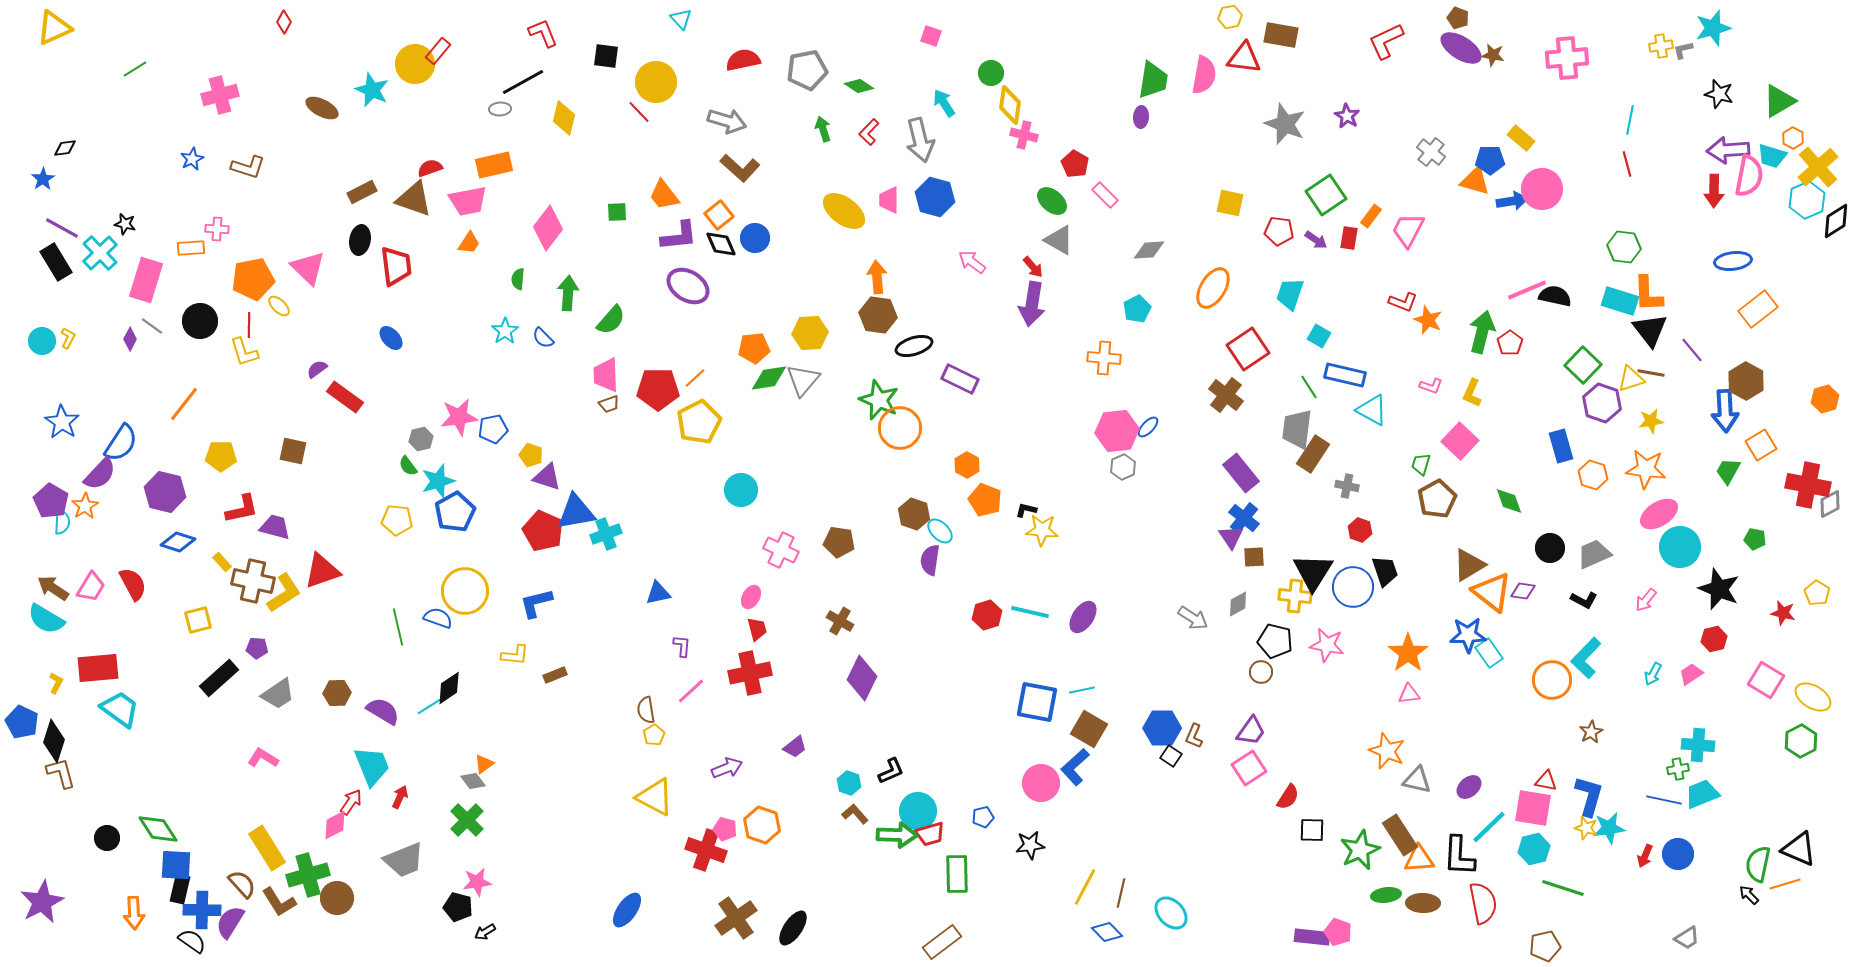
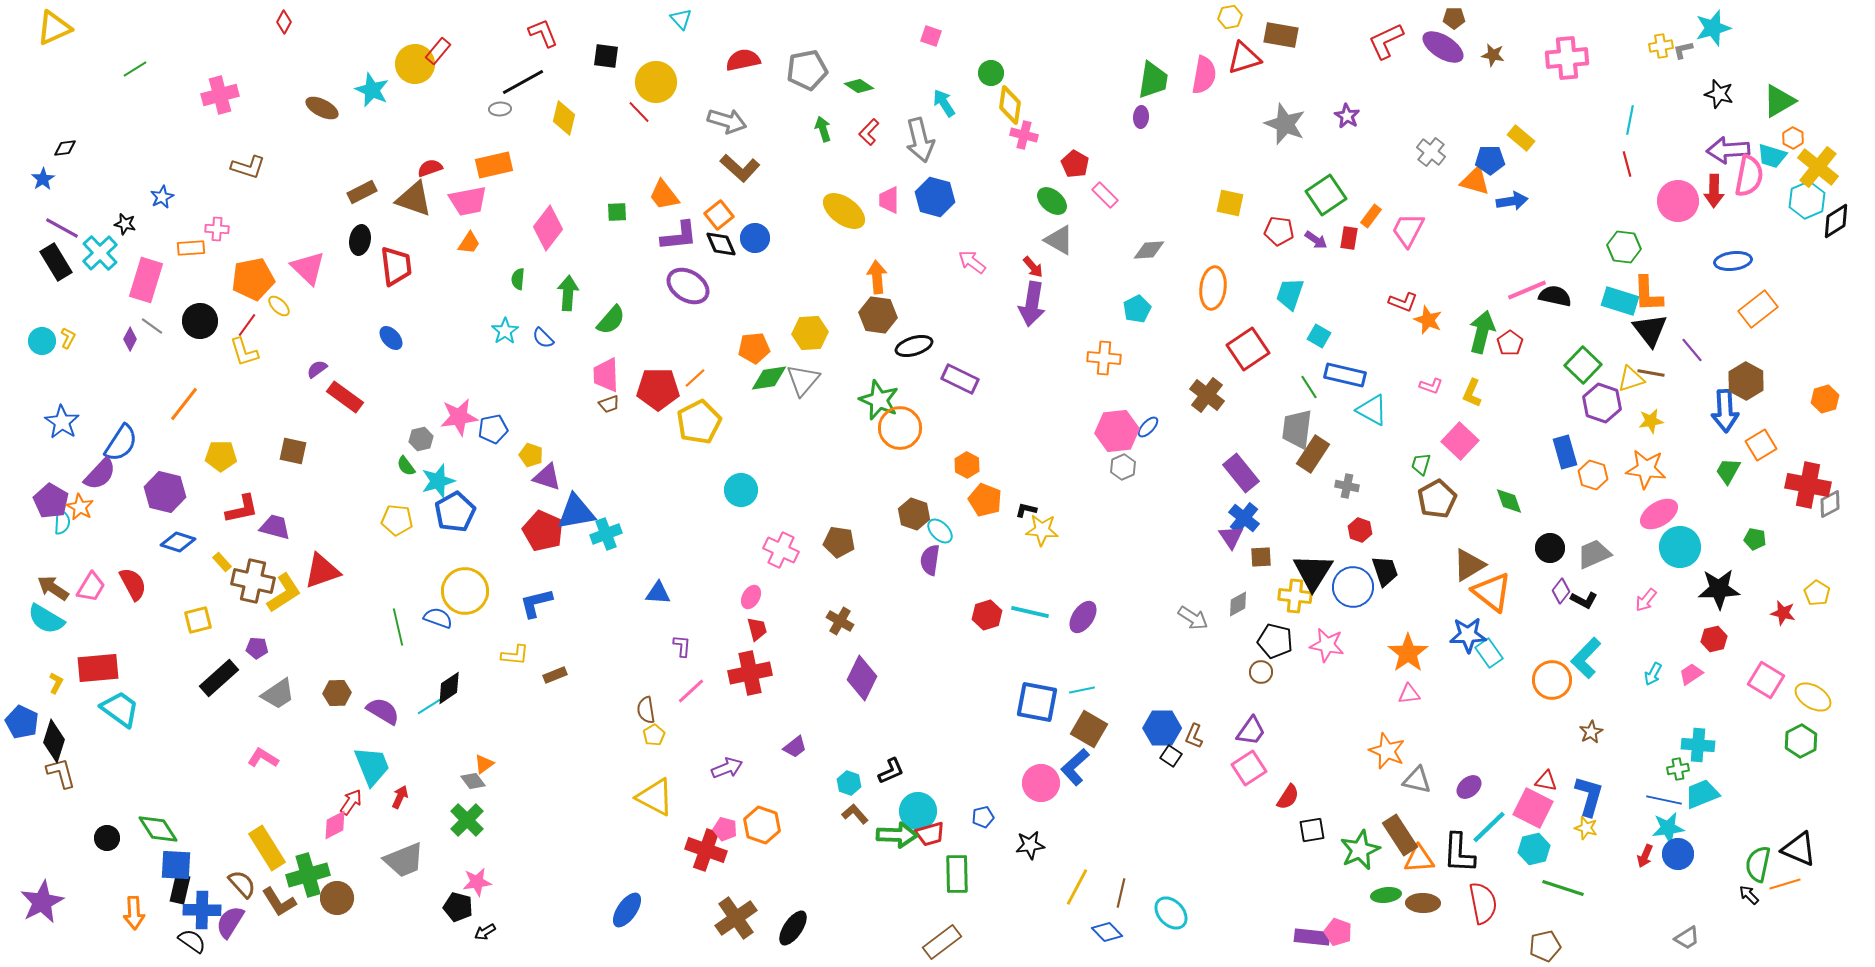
brown pentagon at (1458, 18): moved 4 px left; rotated 20 degrees counterclockwise
purple ellipse at (1461, 48): moved 18 px left, 1 px up
red triangle at (1244, 58): rotated 24 degrees counterclockwise
blue star at (192, 159): moved 30 px left, 38 px down
yellow cross at (1818, 167): rotated 9 degrees counterclockwise
pink circle at (1542, 189): moved 136 px right, 12 px down
orange ellipse at (1213, 288): rotated 24 degrees counterclockwise
red line at (249, 325): moved 2 px left; rotated 35 degrees clockwise
brown cross at (1226, 395): moved 19 px left
blue rectangle at (1561, 446): moved 4 px right, 6 px down
green semicircle at (408, 466): moved 2 px left
orange star at (85, 506): moved 5 px left, 1 px down; rotated 12 degrees counterclockwise
brown square at (1254, 557): moved 7 px right
black star at (1719, 589): rotated 24 degrees counterclockwise
purple diamond at (1523, 591): moved 38 px right; rotated 60 degrees counterclockwise
blue triangle at (658, 593): rotated 16 degrees clockwise
pink square at (1533, 808): rotated 18 degrees clockwise
cyan star at (1609, 828): moved 59 px right
black square at (1312, 830): rotated 12 degrees counterclockwise
black L-shape at (1459, 856): moved 3 px up
yellow line at (1085, 887): moved 8 px left
